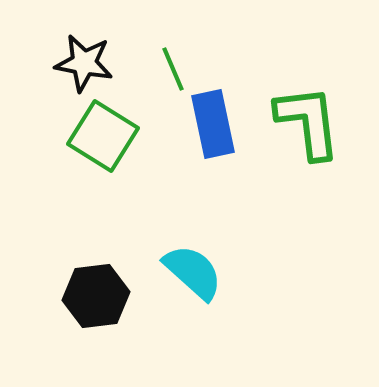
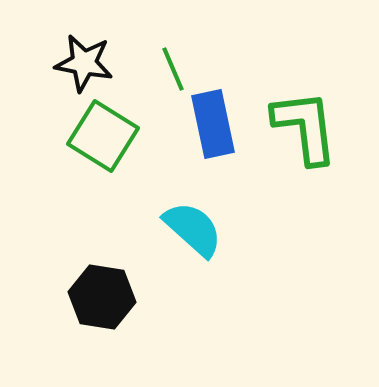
green L-shape: moved 3 px left, 5 px down
cyan semicircle: moved 43 px up
black hexagon: moved 6 px right, 1 px down; rotated 16 degrees clockwise
